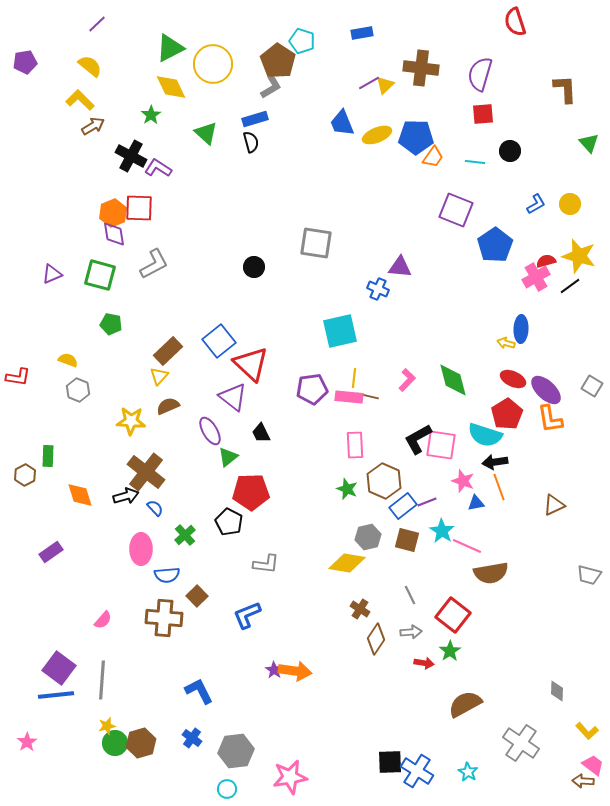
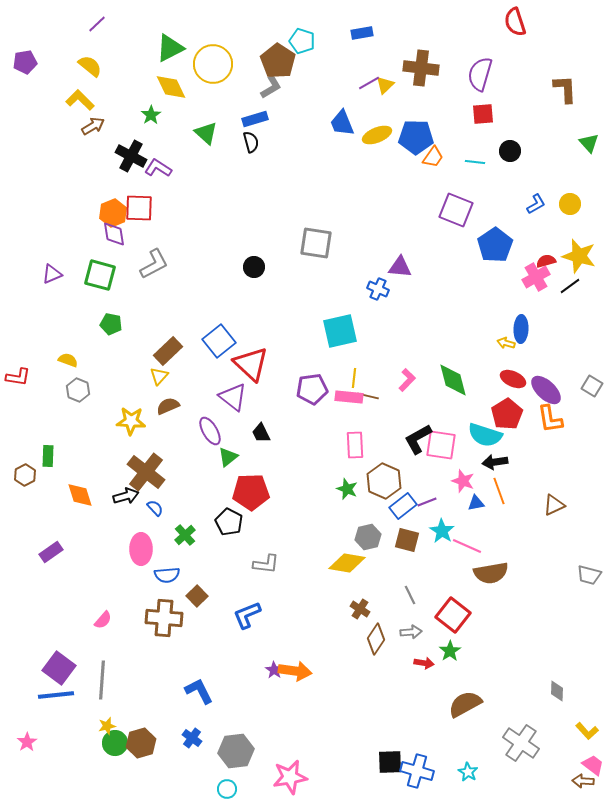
orange line at (499, 487): moved 4 px down
blue cross at (417, 771): rotated 16 degrees counterclockwise
